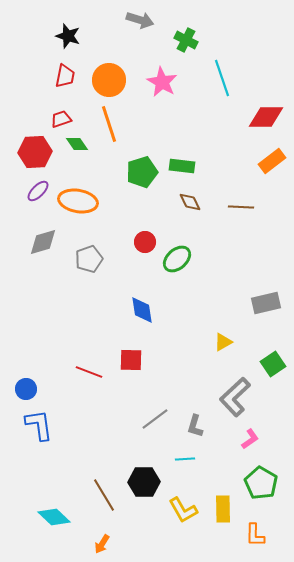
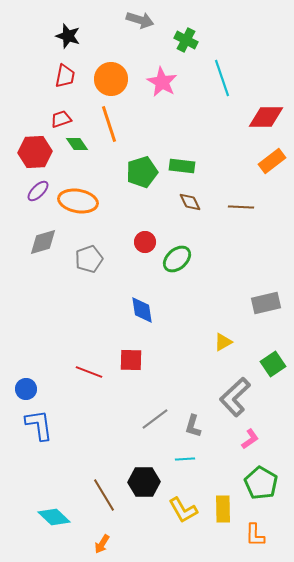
orange circle at (109, 80): moved 2 px right, 1 px up
gray L-shape at (195, 426): moved 2 px left
